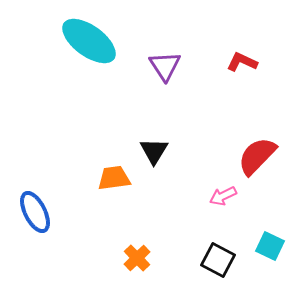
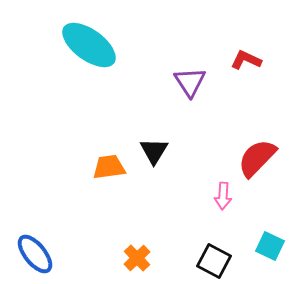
cyan ellipse: moved 4 px down
red L-shape: moved 4 px right, 2 px up
purple triangle: moved 25 px right, 16 px down
red semicircle: moved 2 px down
orange trapezoid: moved 5 px left, 11 px up
pink arrow: rotated 60 degrees counterclockwise
blue ellipse: moved 42 px down; rotated 12 degrees counterclockwise
black square: moved 4 px left, 1 px down
